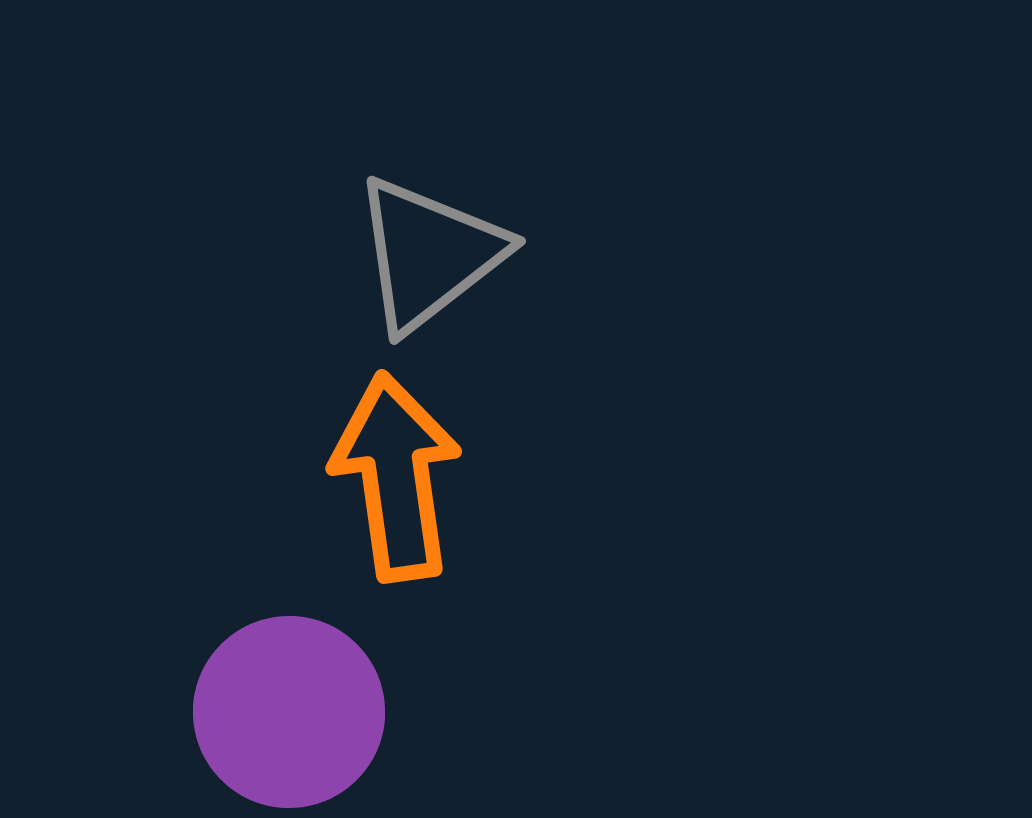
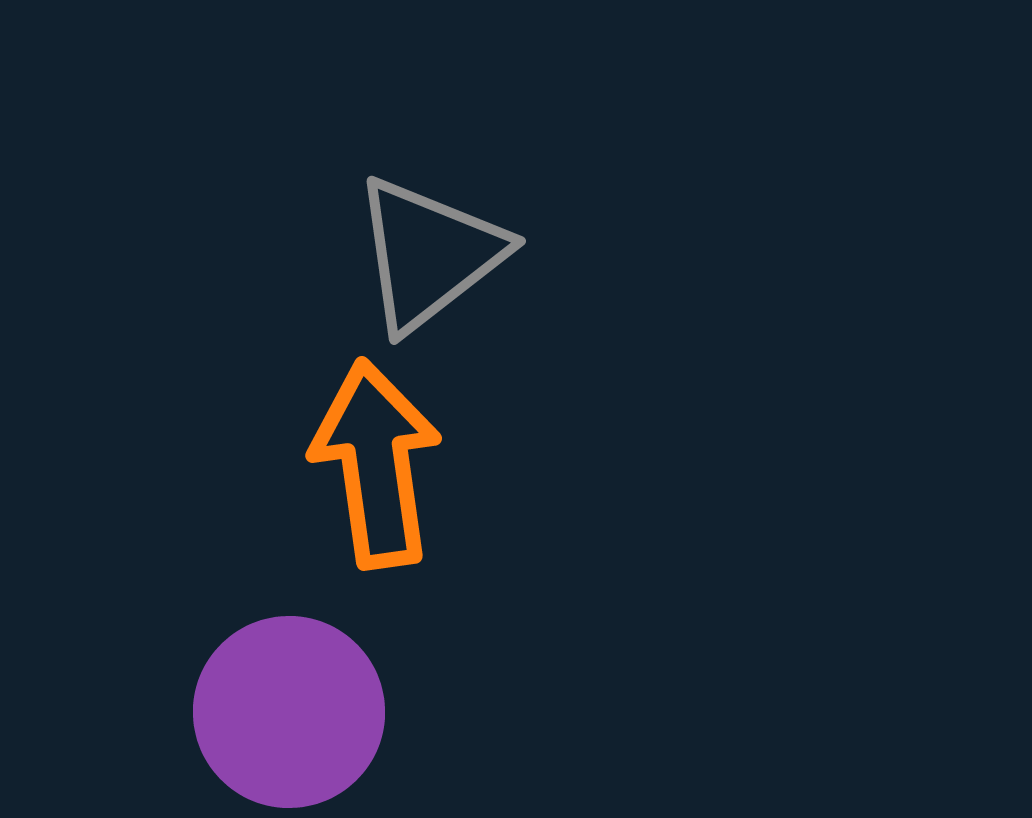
orange arrow: moved 20 px left, 13 px up
